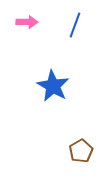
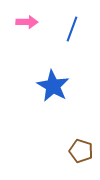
blue line: moved 3 px left, 4 px down
brown pentagon: rotated 25 degrees counterclockwise
